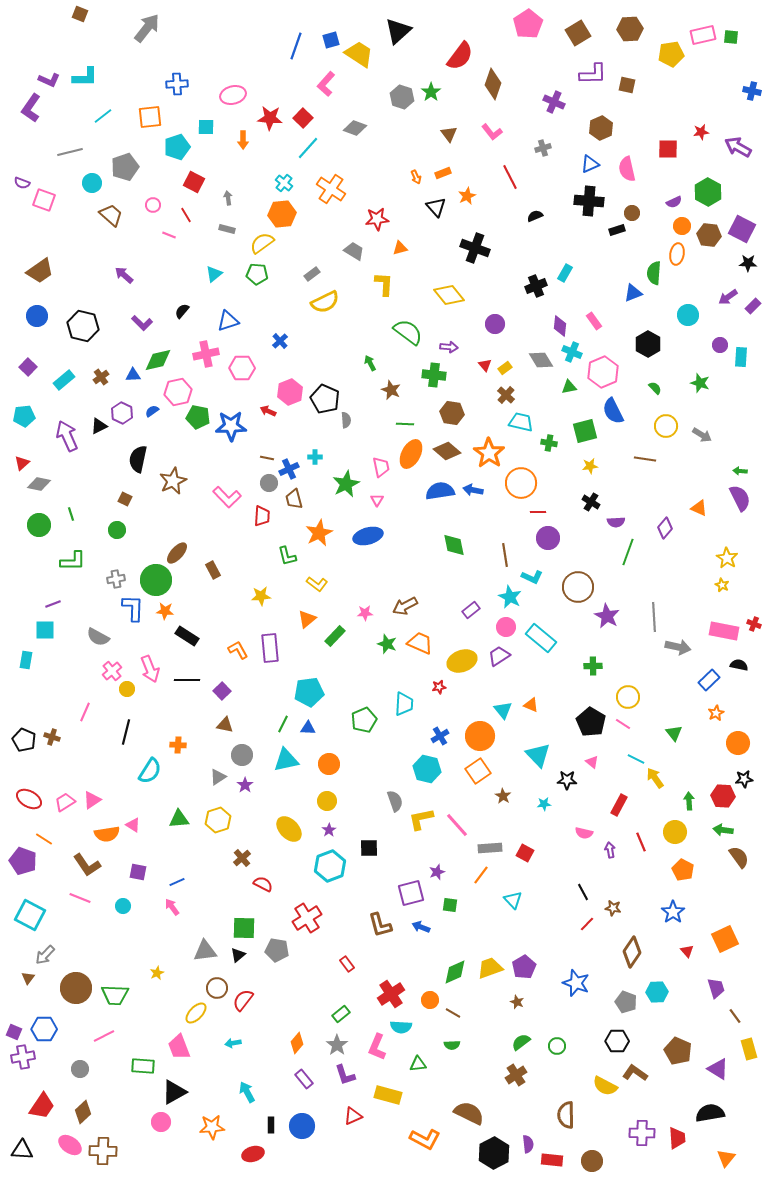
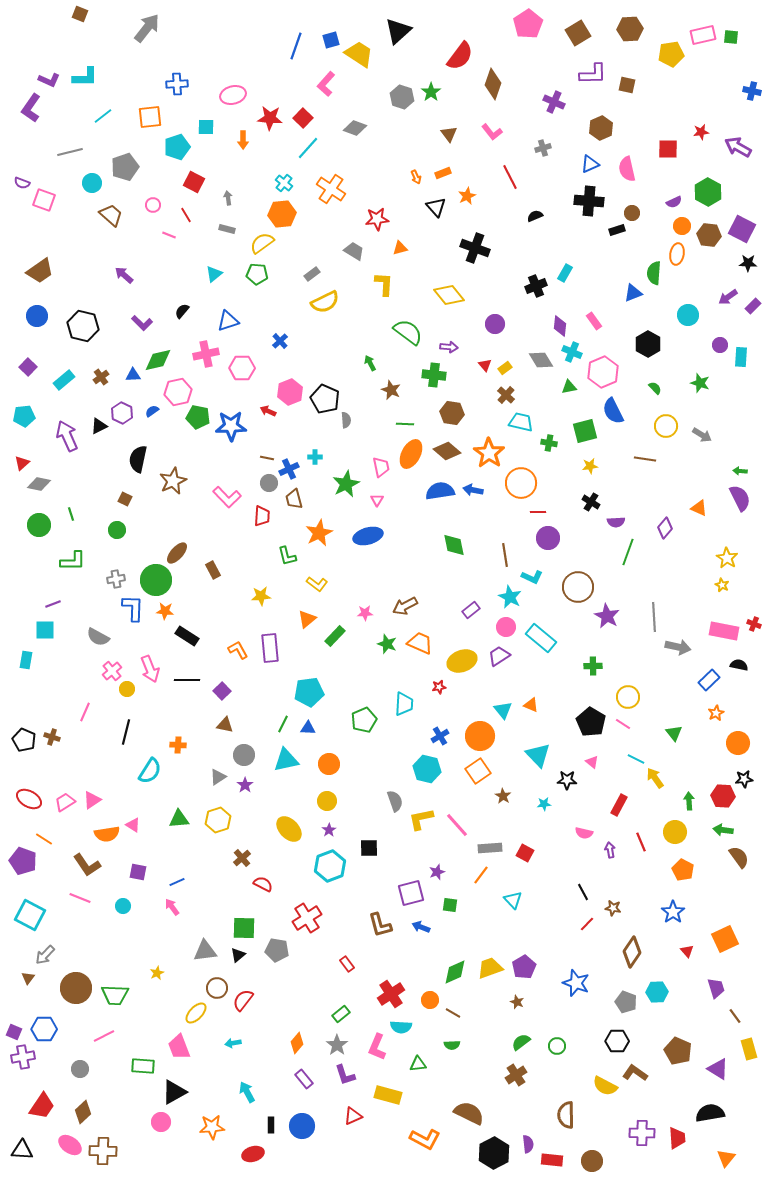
gray circle at (242, 755): moved 2 px right
